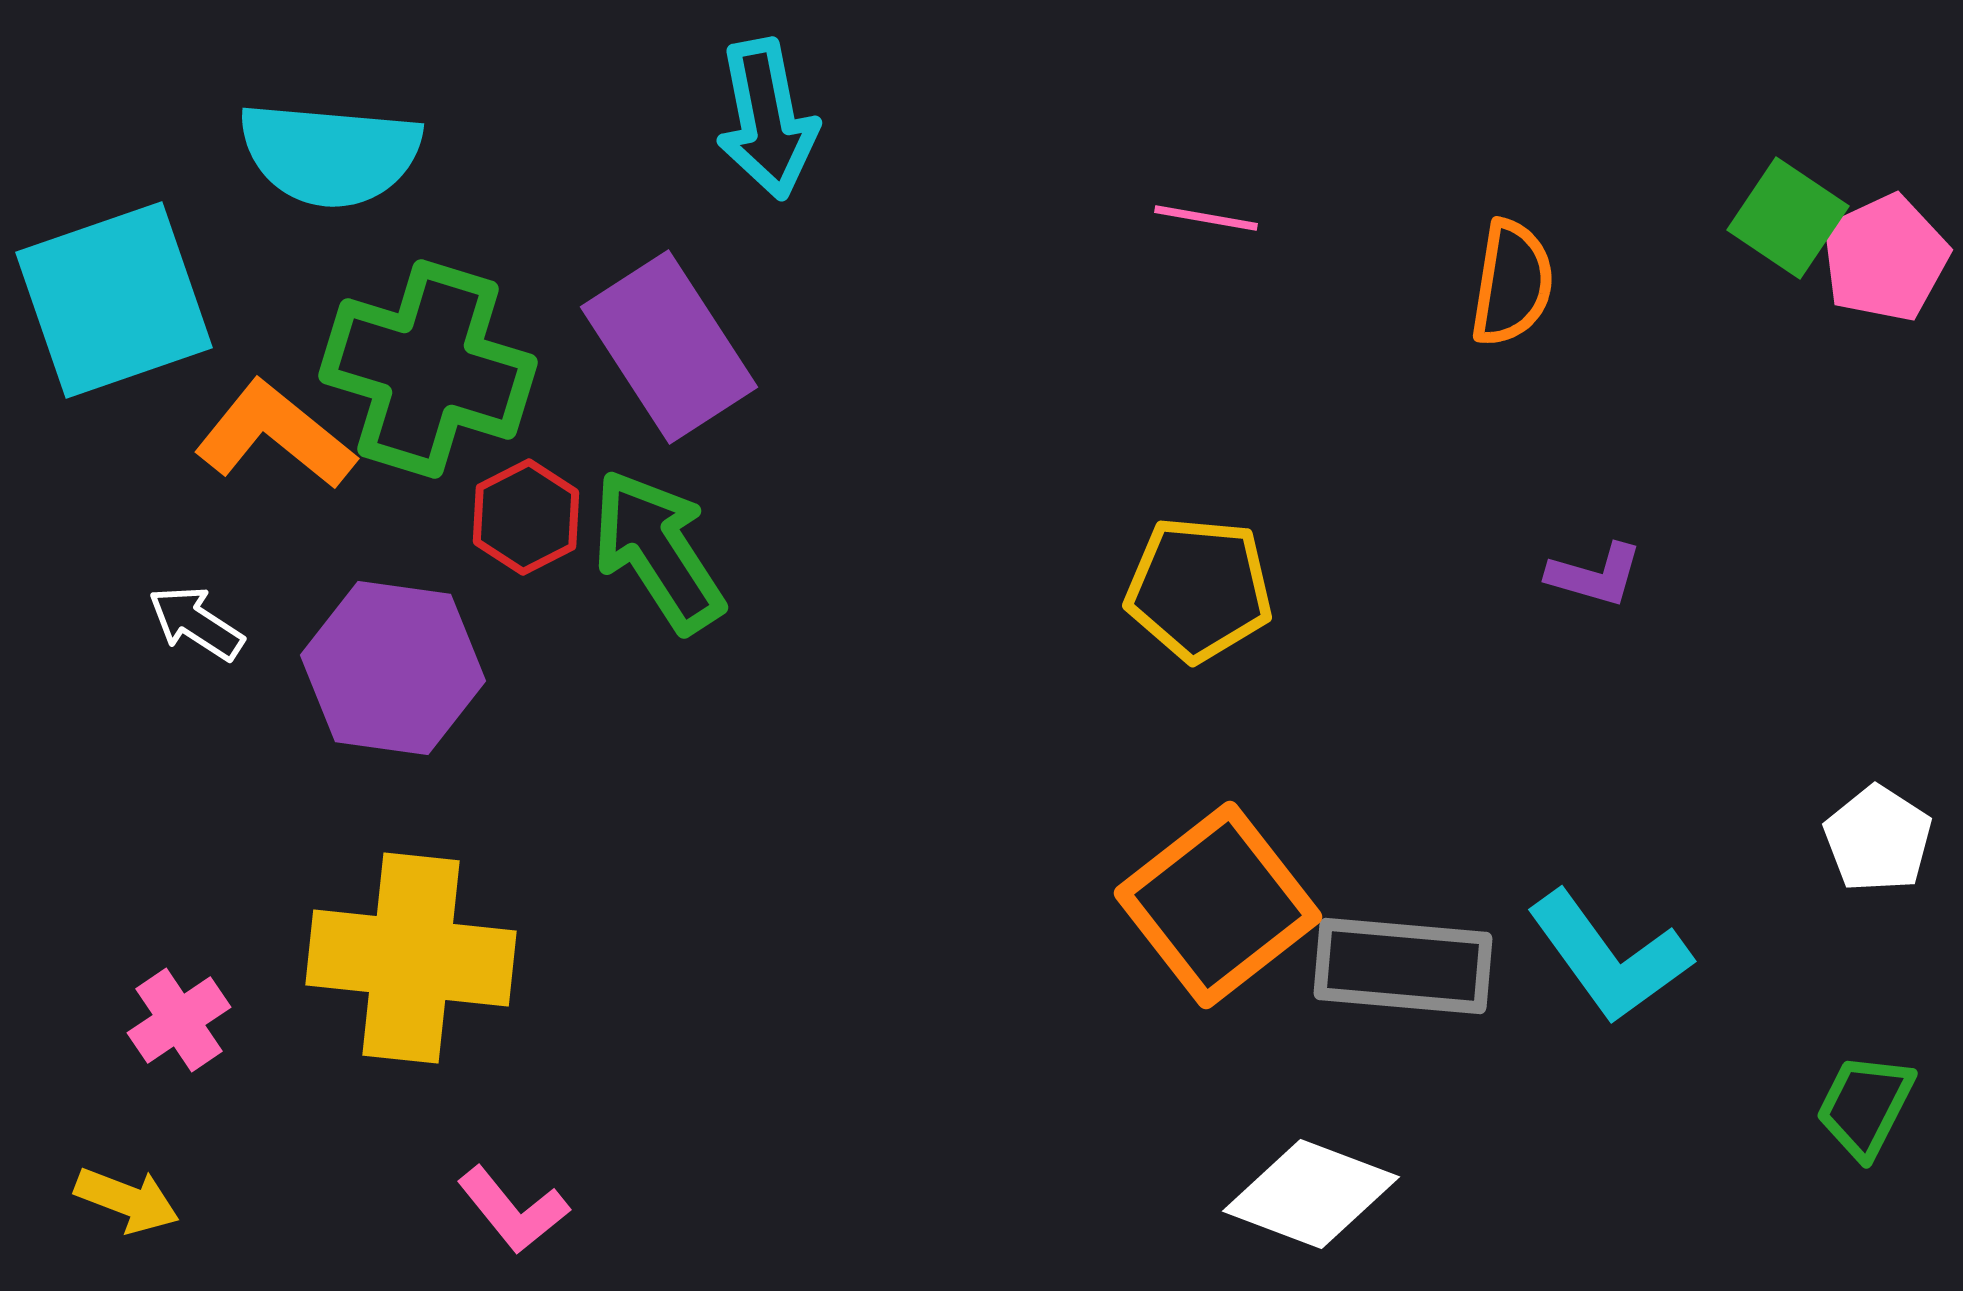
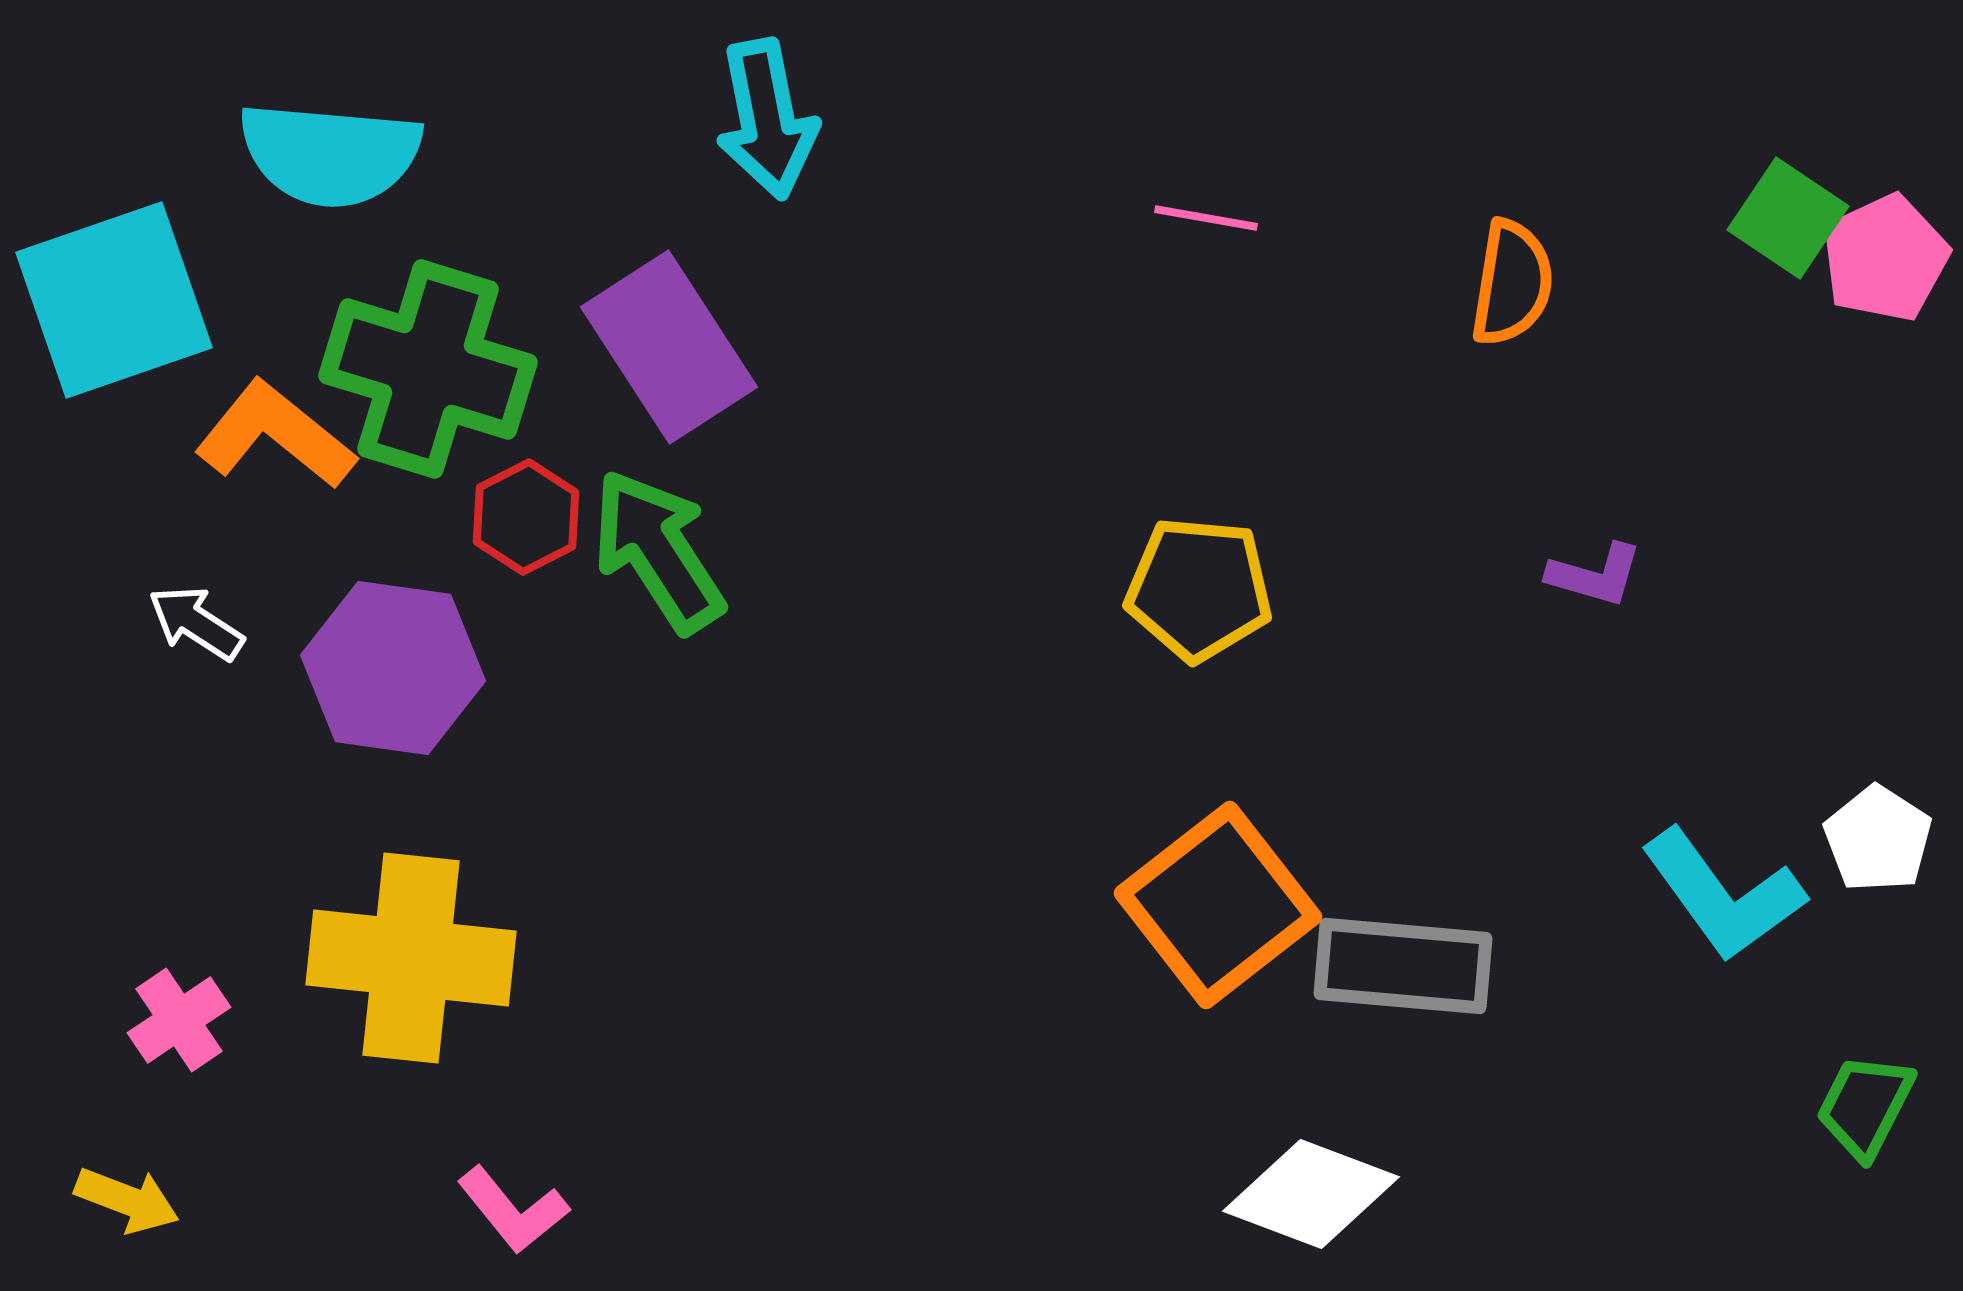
cyan L-shape: moved 114 px right, 62 px up
